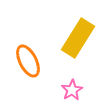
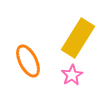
pink star: moved 15 px up
